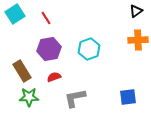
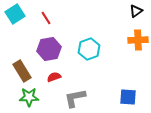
blue square: rotated 12 degrees clockwise
